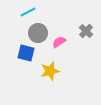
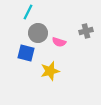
cyan line: rotated 35 degrees counterclockwise
gray cross: rotated 32 degrees clockwise
pink semicircle: rotated 128 degrees counterclockwise
